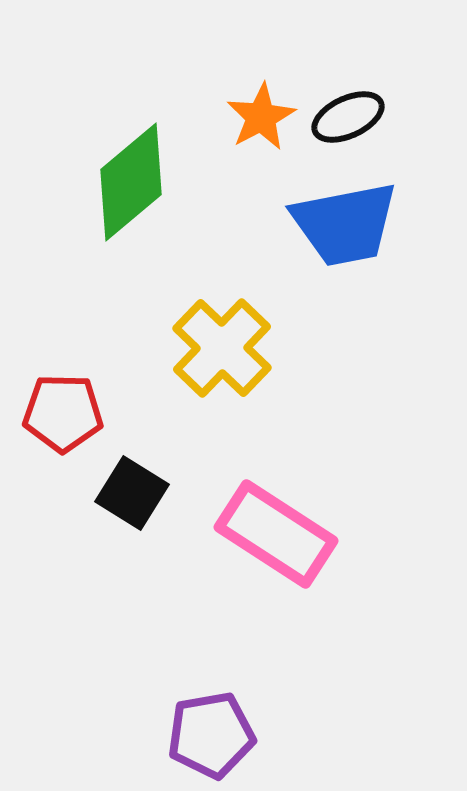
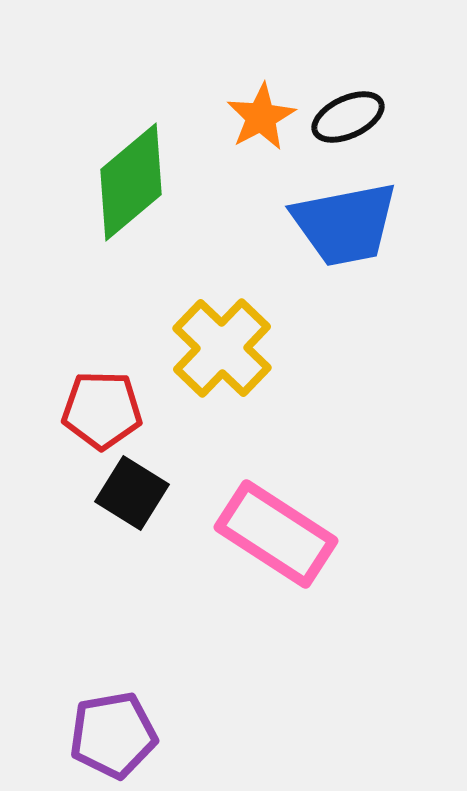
red pentagon: moved 39 px right, 3 px up
purple pentagon: moved 98 px left
